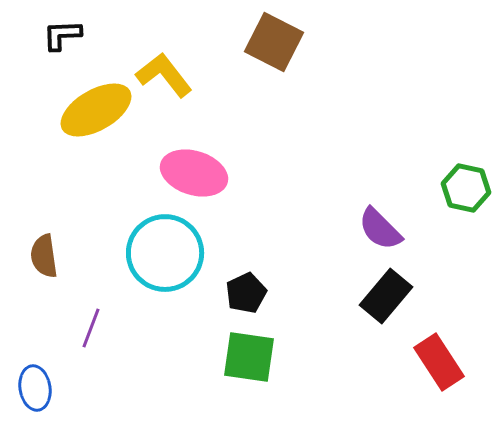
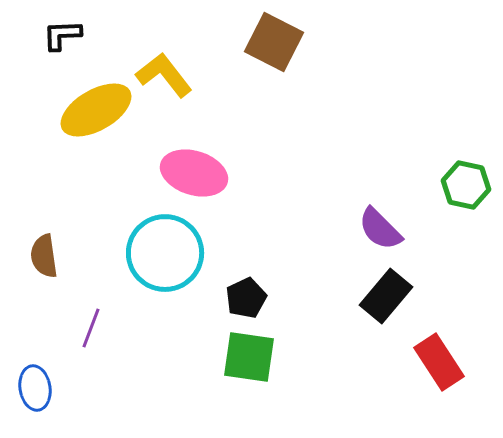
green hexagon: moved 3 px up
black pentagon: moved 5 px down
